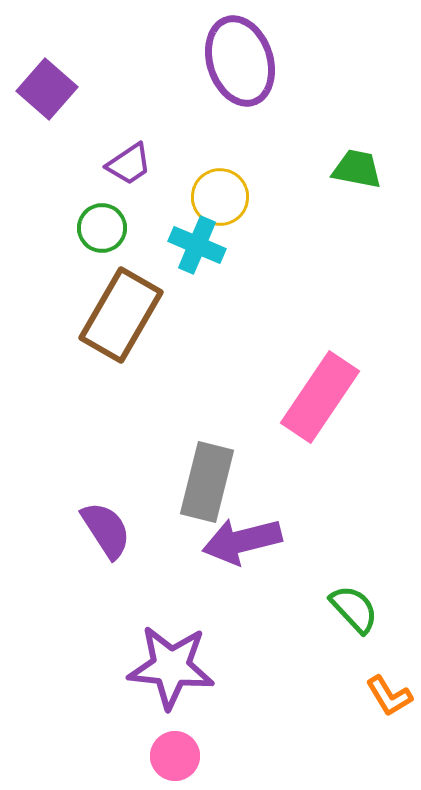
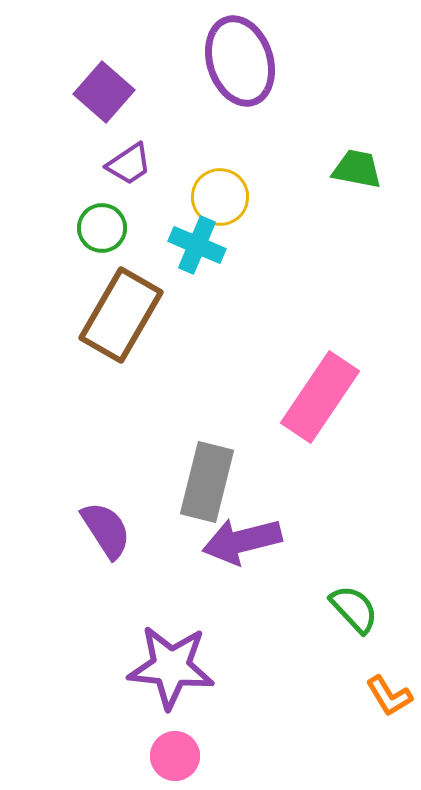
purple square: moved 57 px right, 3 px down
